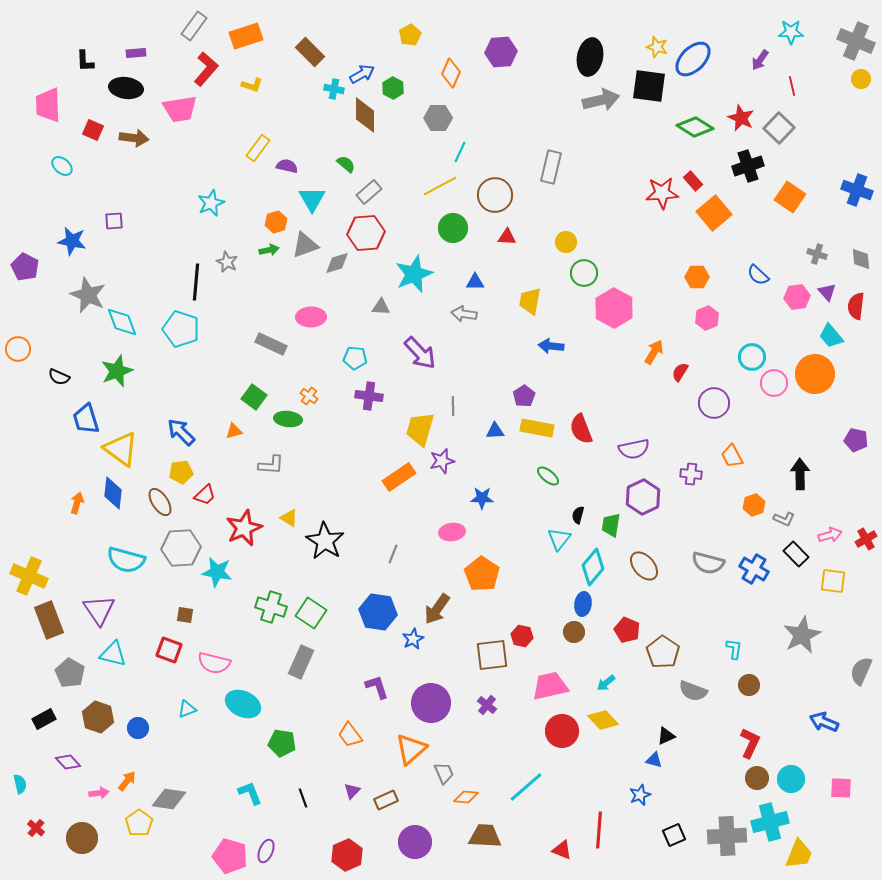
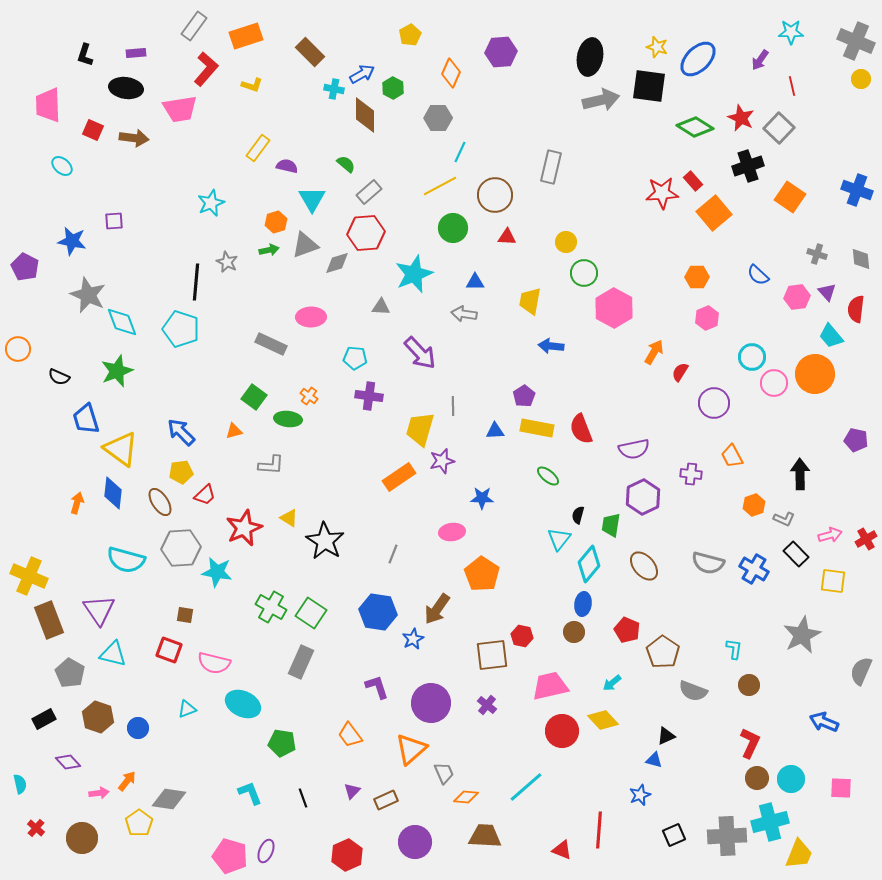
blue ellipse at (693, 59): moved 5 px right
black L-shape at (85, 61): moved 6 px up; rotated 20 degrees clockwise
red semicircle at (856, 306): moved 3 px down
cyan diamond at (593, 567): moved 4 px left, 3 px up
green cross at (271, 607): rotated 12 degrees clockwise
cyan arrow at (606, 683): moved 6 px right
